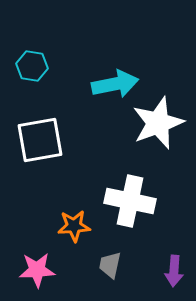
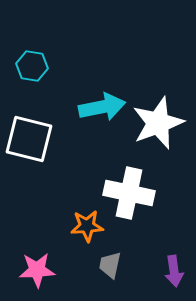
cyan arrow: moved 13 px left, 23 px down
white square: moved 11 px left, 1 px up; rotated 24 degrees clockwise
white cross: moved 1 px left, 8 px up
orange star: moved 13 px right
purple arrow: rotated 12 degrees counterclockwise
